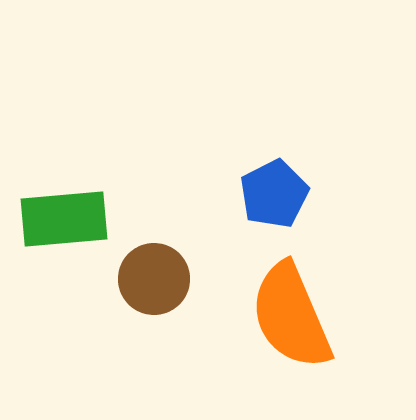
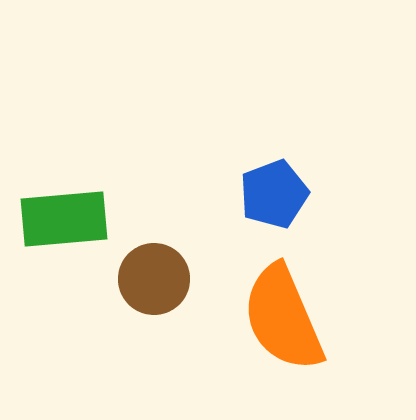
blue pentagon: rotated 6 degrees clockwise
orange semicircle: moved 8 px left, 2 px down
